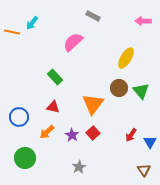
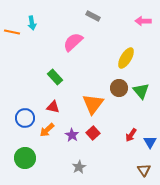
cyan arrow: rotated 48 degrees counterclockwise
blue circle: moved 6 px right, 1 px down
orange arrow: moved 2 px up
